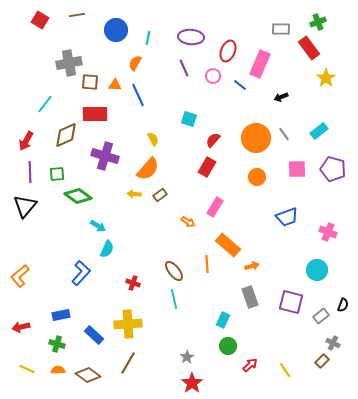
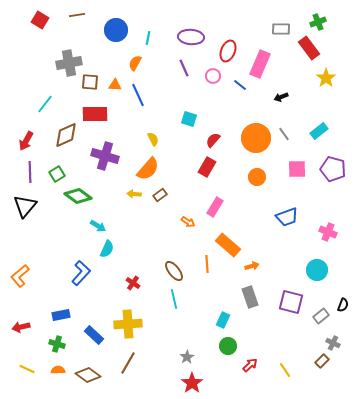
green square at (57, 174): rotated 28 degrees counterclockwise
red cross at (133, 283): rotated 16 degrees clockwise
